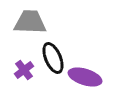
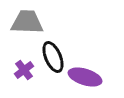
gray trapezoid: moved 3 px left
black ellipse: moved 1 px up
